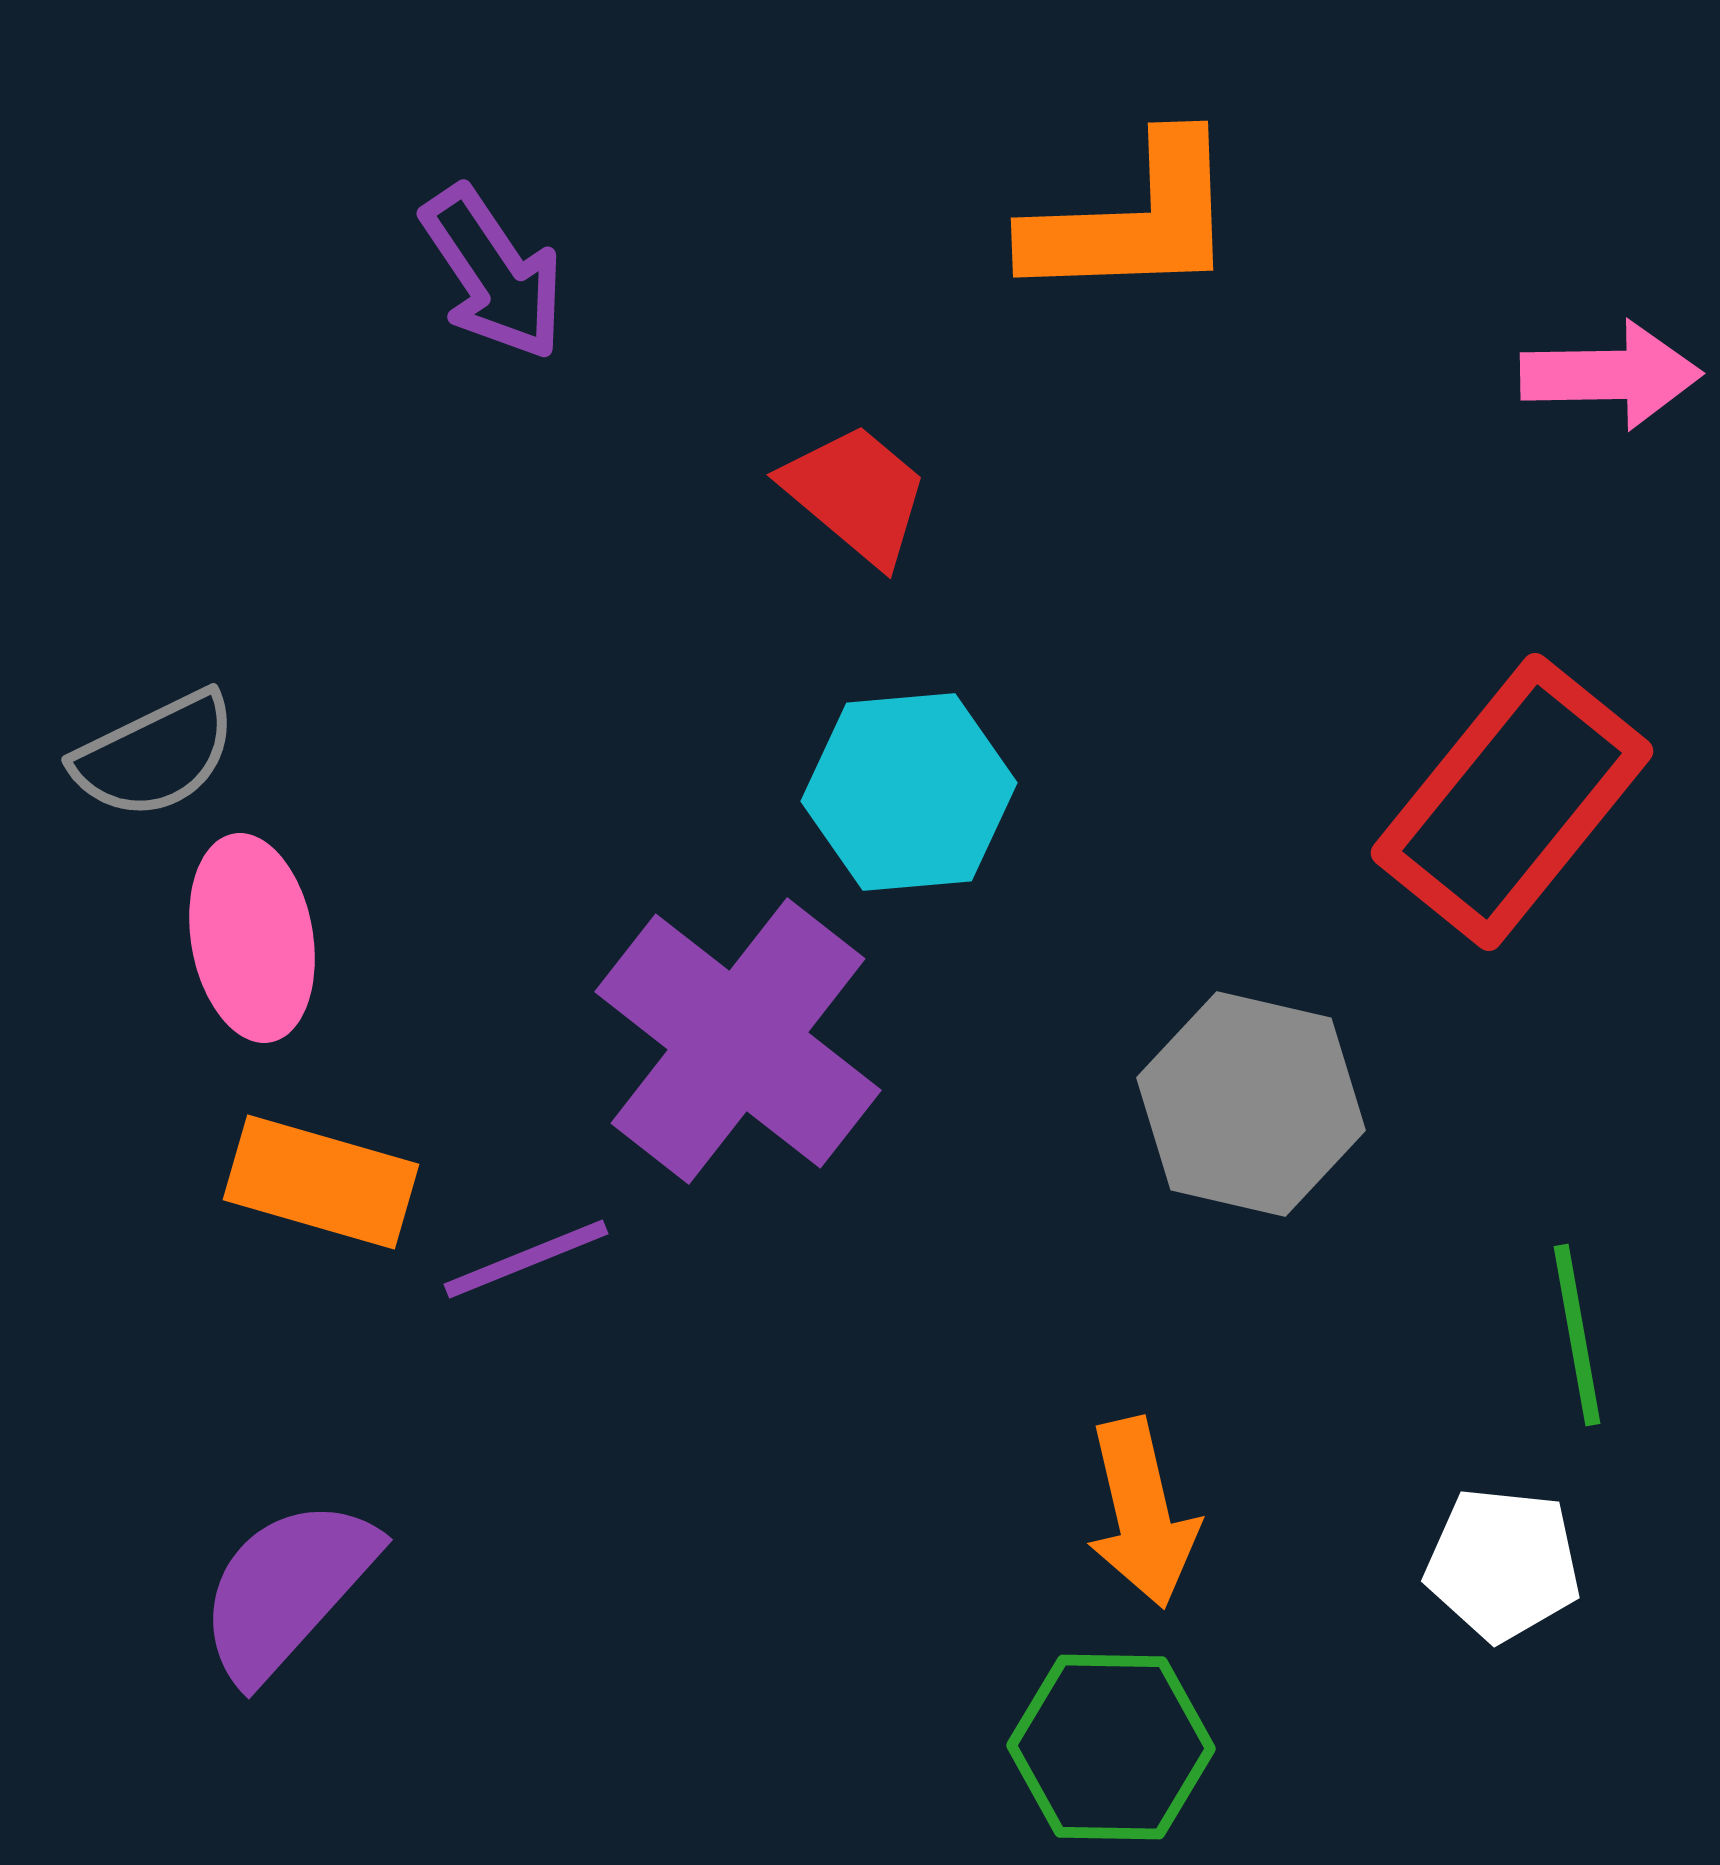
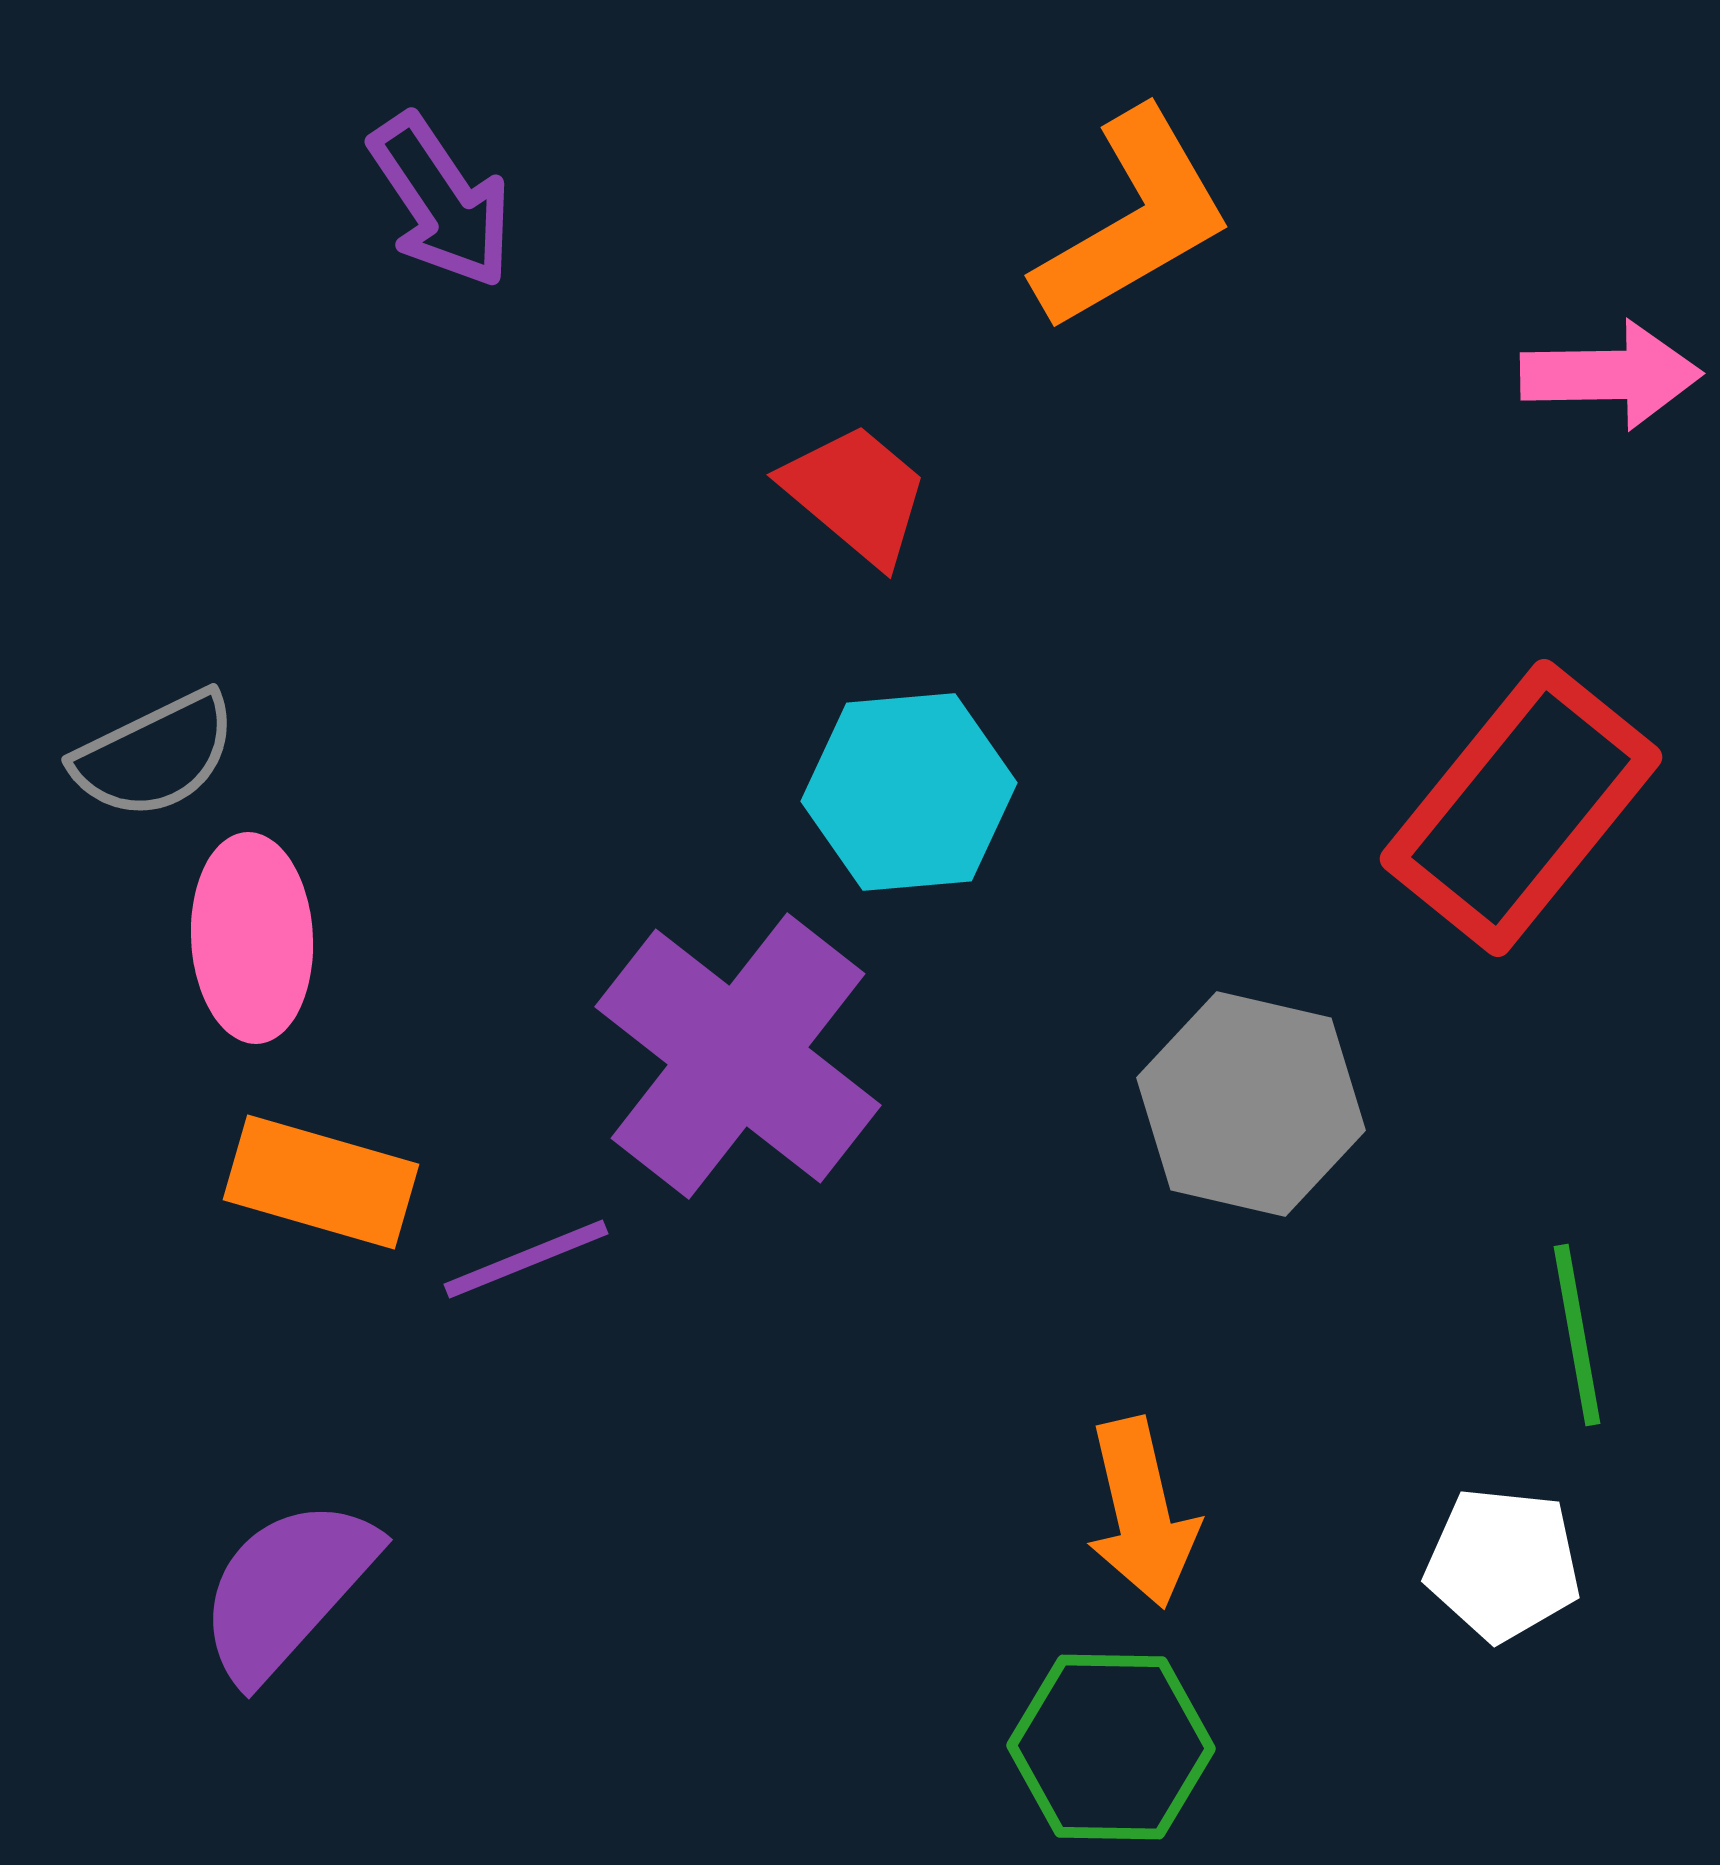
orange L-shape: rotated 28 degrees counterclockwise
purple arrow: moved 52 px left, 72 px up
red rectangle: moved 9 px right, 6 px down
pink ellipse: rotated 7 degrees clockwise
purple cross: moved 15 px down
